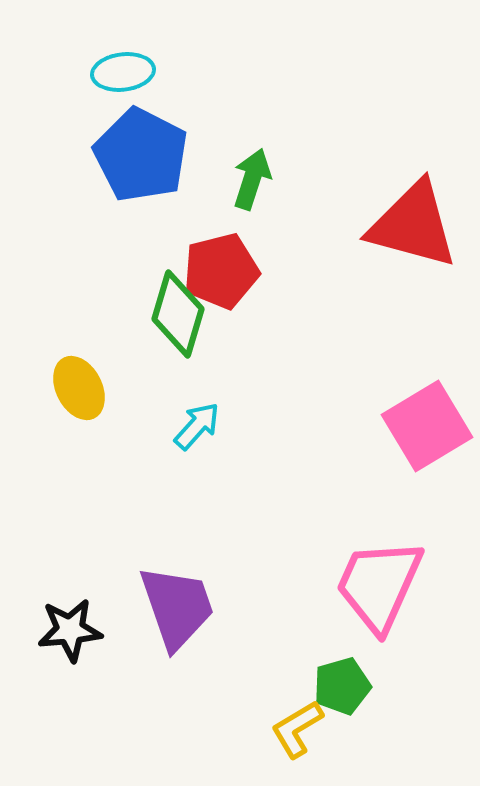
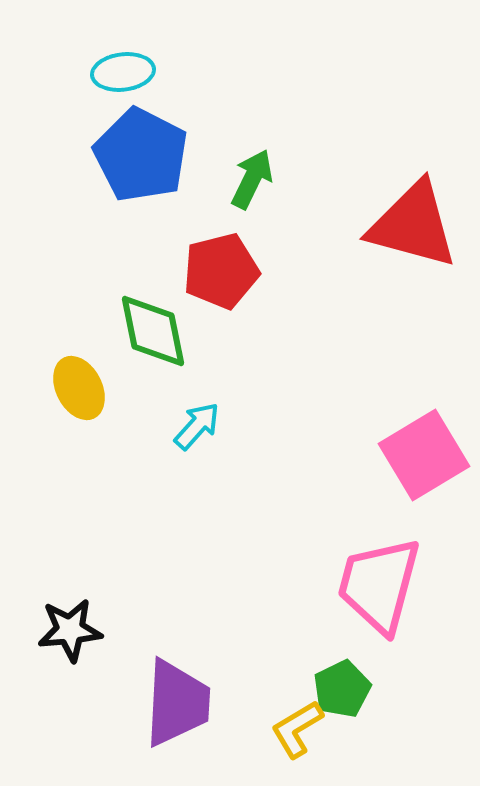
green arrow: rotated 8 degrees clockwise
green diamond: moved 25 px left, 17 px down; rotated 28 degrees counterclockwise
pink square: moved 3 px left, 29 px down
pink trapezoid: rotated 9 degrees counterclockwise
purple trapezoid: moved 96 px down; rotated 22 degrees clockwise
green pentagon: moved 3 px down; rotated 10 degrees counterclockwise
